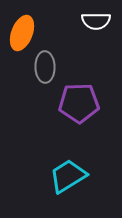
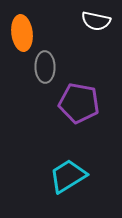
white semicircle: rotated 12 degrees clockwise
orange ellipse: rotated 28 degrees counterclockwise
purple pentagon: rotated 12 degrees clockwise
